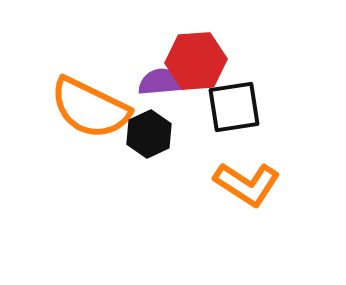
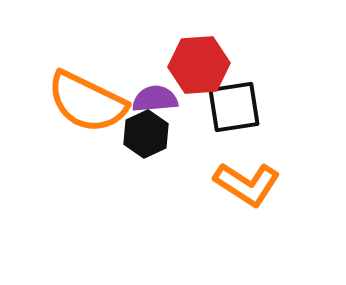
red hexagon: moved 3 px right, 4 px down
purple semicircle: moved 6 px left, 17 px down
orange semicircle: moved 3 px left, 6 px up
black hexagon: moved 3 px left
